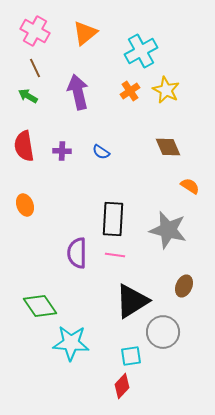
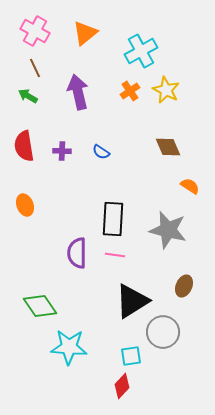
cyan star: moved 2 px left, 4 px down
